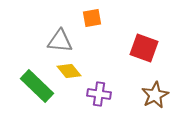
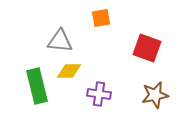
orange square: moved 9 px right
red square: moved 3 px right
yellow diamond: rotated 50 degrees counterclockwise
green rectangle: rotated 32 degrees clockwise
brown star: rotated 16 degrees clockwise
